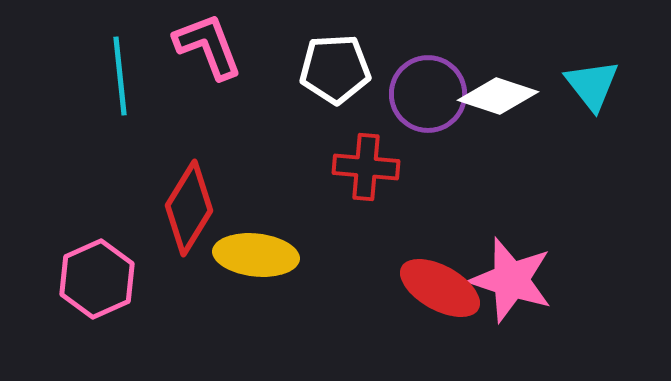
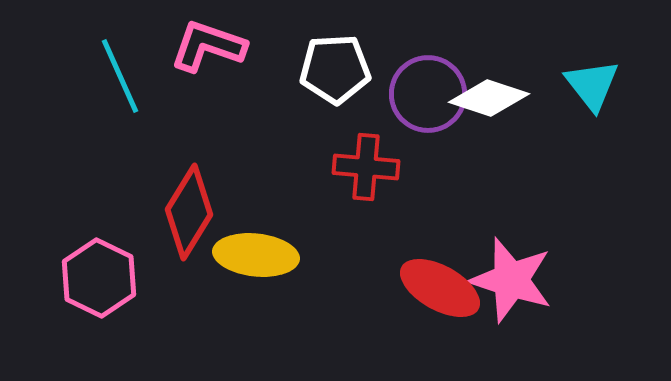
pink L-shape: rotated 50 degrees counterclockwise
cyan line: rotated 18 degrees counterclockwise
white diamond: moved 9 px left, 2 px down
red diamond: moved 4 px down
pink hexagon: moved 2 px right, 1 px up; rotated 10 degrees counterclockwise
